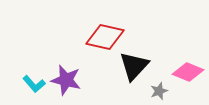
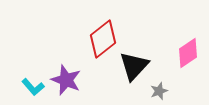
red diamond: moved 2 px left, 2 px down; rotated 51 degrees counterclockwise
pink diamond: moved 19 px up; rotated 56 degrees counterclockwise
purple star: rotated 8 degrees clockwise
cyan L-shape: moved 1 px left, 3 px down
